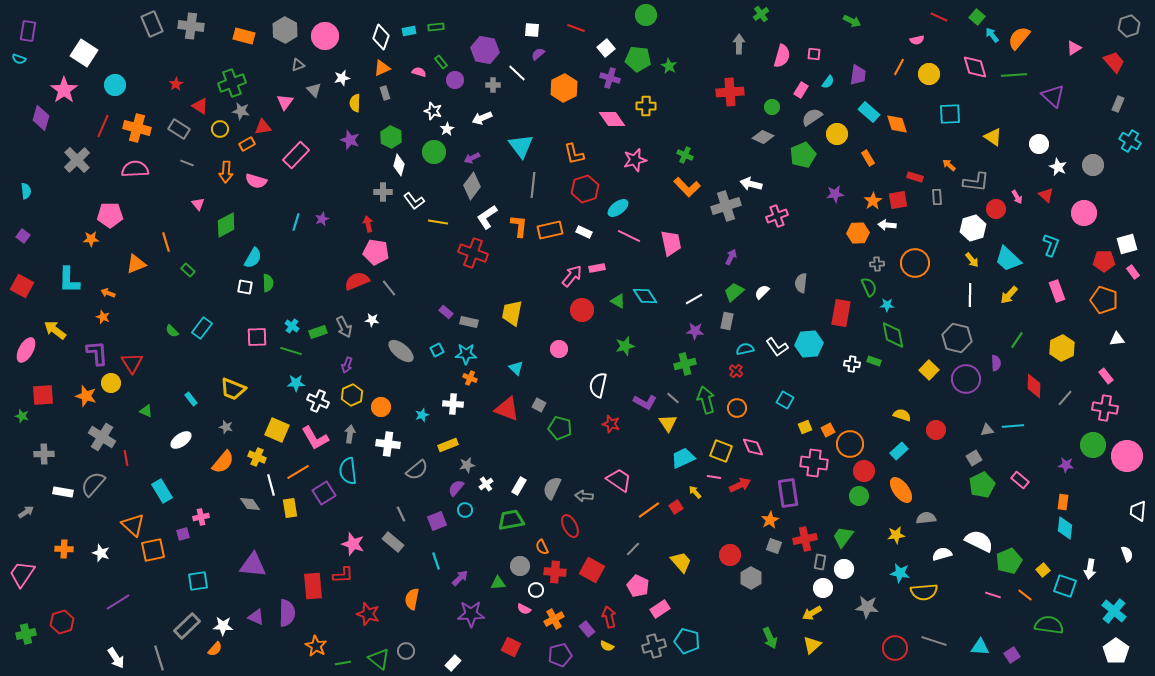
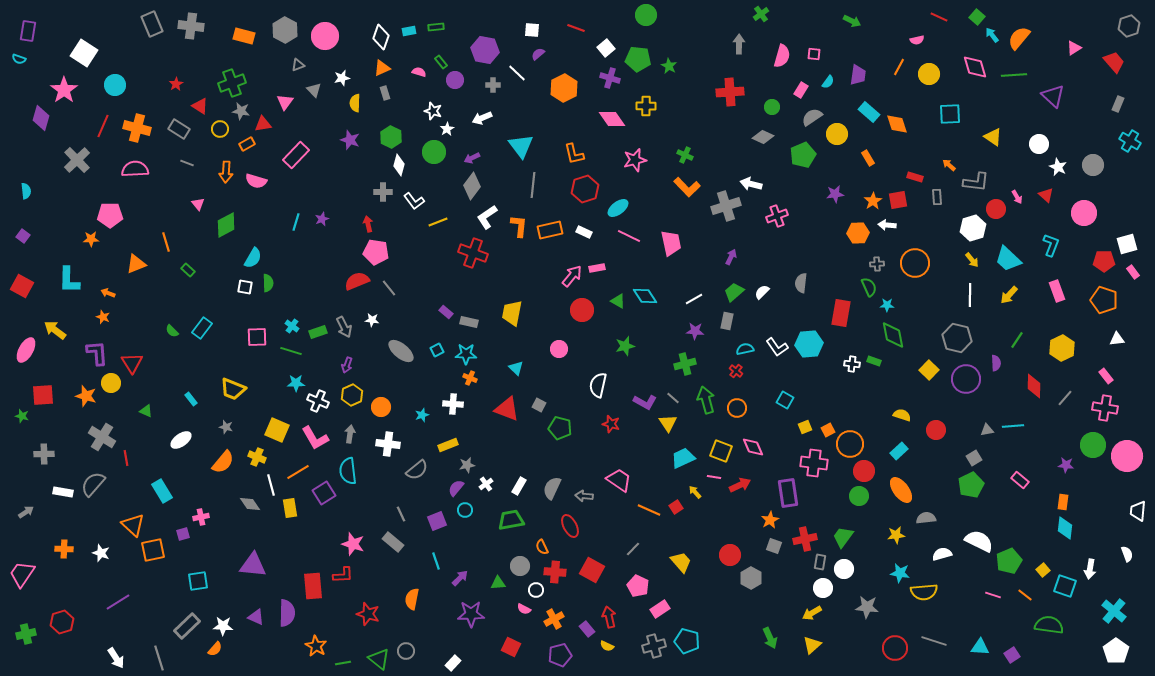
red triangle at (263, 127): moved 3 px up
yellow line at (438, 222): rotated 30 degrees counterclockwise
green pentagon at (982, 485): moved 11 px left
orange line at (649, 510): rotated 60 degrees clockwise
